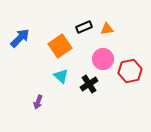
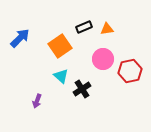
black cross: moved 7 px left, 5 px down
purple arrow: moved 1 px left, 1 px up
